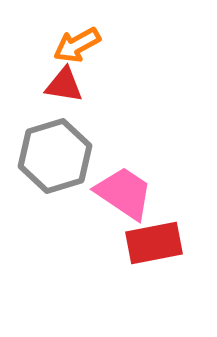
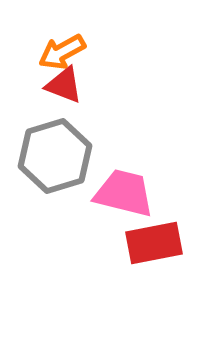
orange arrow: moved 15 px left, 7 px down
red triangle: rotated 12 degrees clockwise
pink trapezoid: rotated 20 degrees counterclockwise
